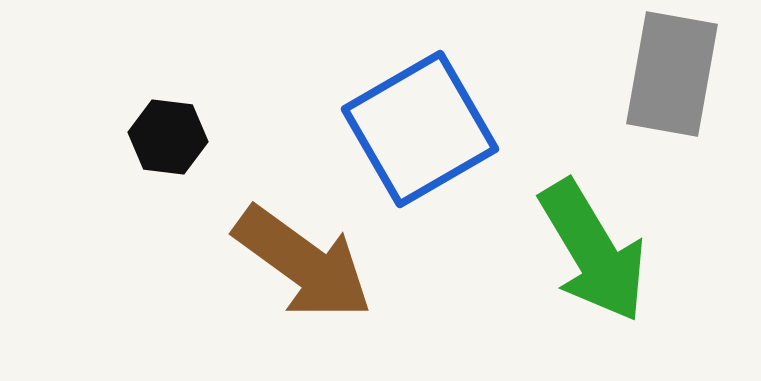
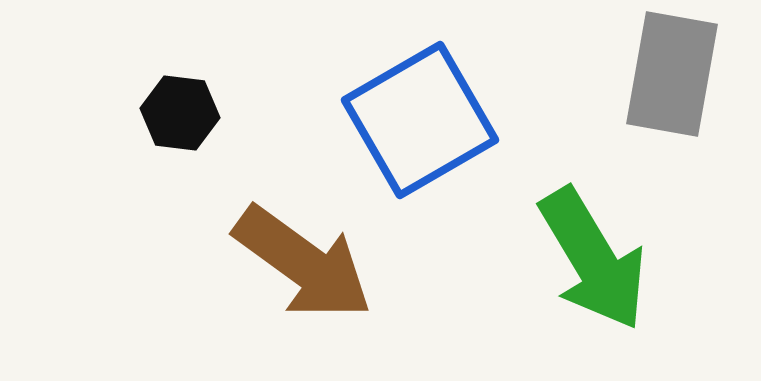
blue square: moved 9 px up
black hexagon: moved 12 px right, 24 px up
green arrow: moved 8 px down
